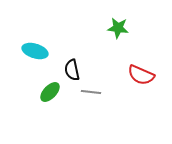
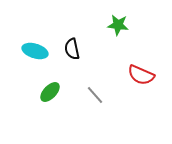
green star: moved 3 px up
black semicircle: moved 21 px up
gray line: moved 4 px right, 3 px down; rotated 42 degrees clockwise
